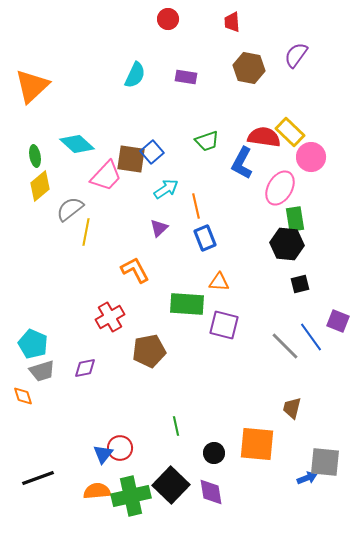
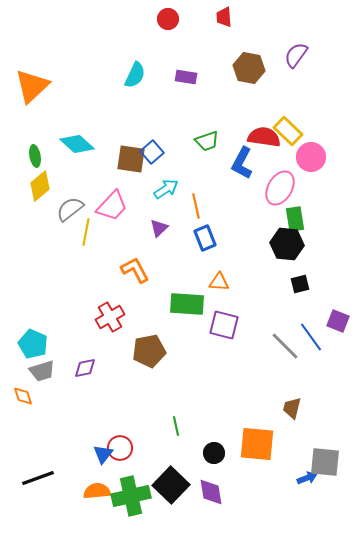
red trapezoid at (232, 22): moved 8 px left, 5 px up
yellow rectangle at (290, 132): moved 2 px left, 1 px up
pink trapezoid at (106, 176): moved 6 px right, 30 px down
